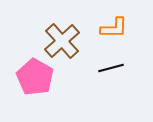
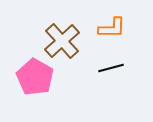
orange L-shape: moved 2 px left
